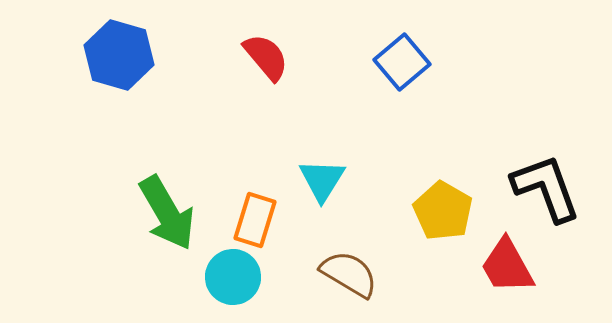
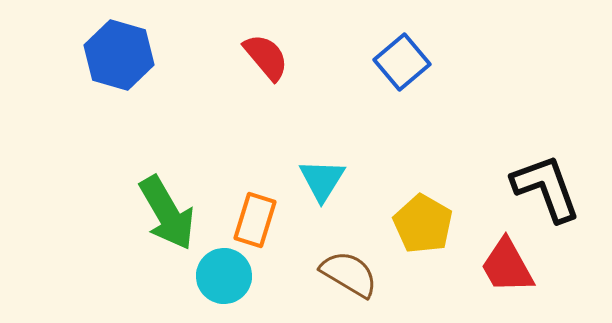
yellow pentagon: moved 20 px left, 13 px down
cyan circle: moved 9 px left, 1 px up
